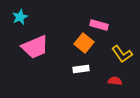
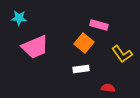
cyan star: moved 1 px left, 1 px down; rotated 28 degrees clockwise
red semicircle: moved 7 px left, 7 px down
